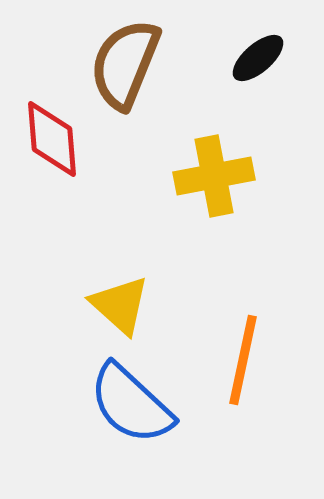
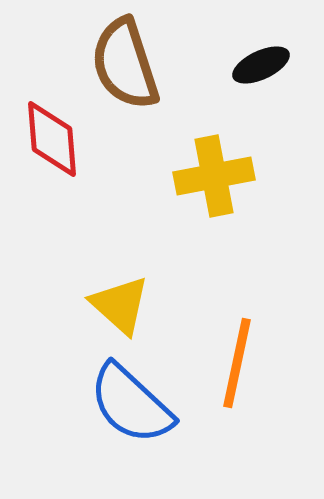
black ellipse: moved 3 px right, 7 px down; rotated 16 degrees clockwise
brown semicircle: rotated 40 degrees counterclockwise
orange line: moved 6 px left, 3 px down
